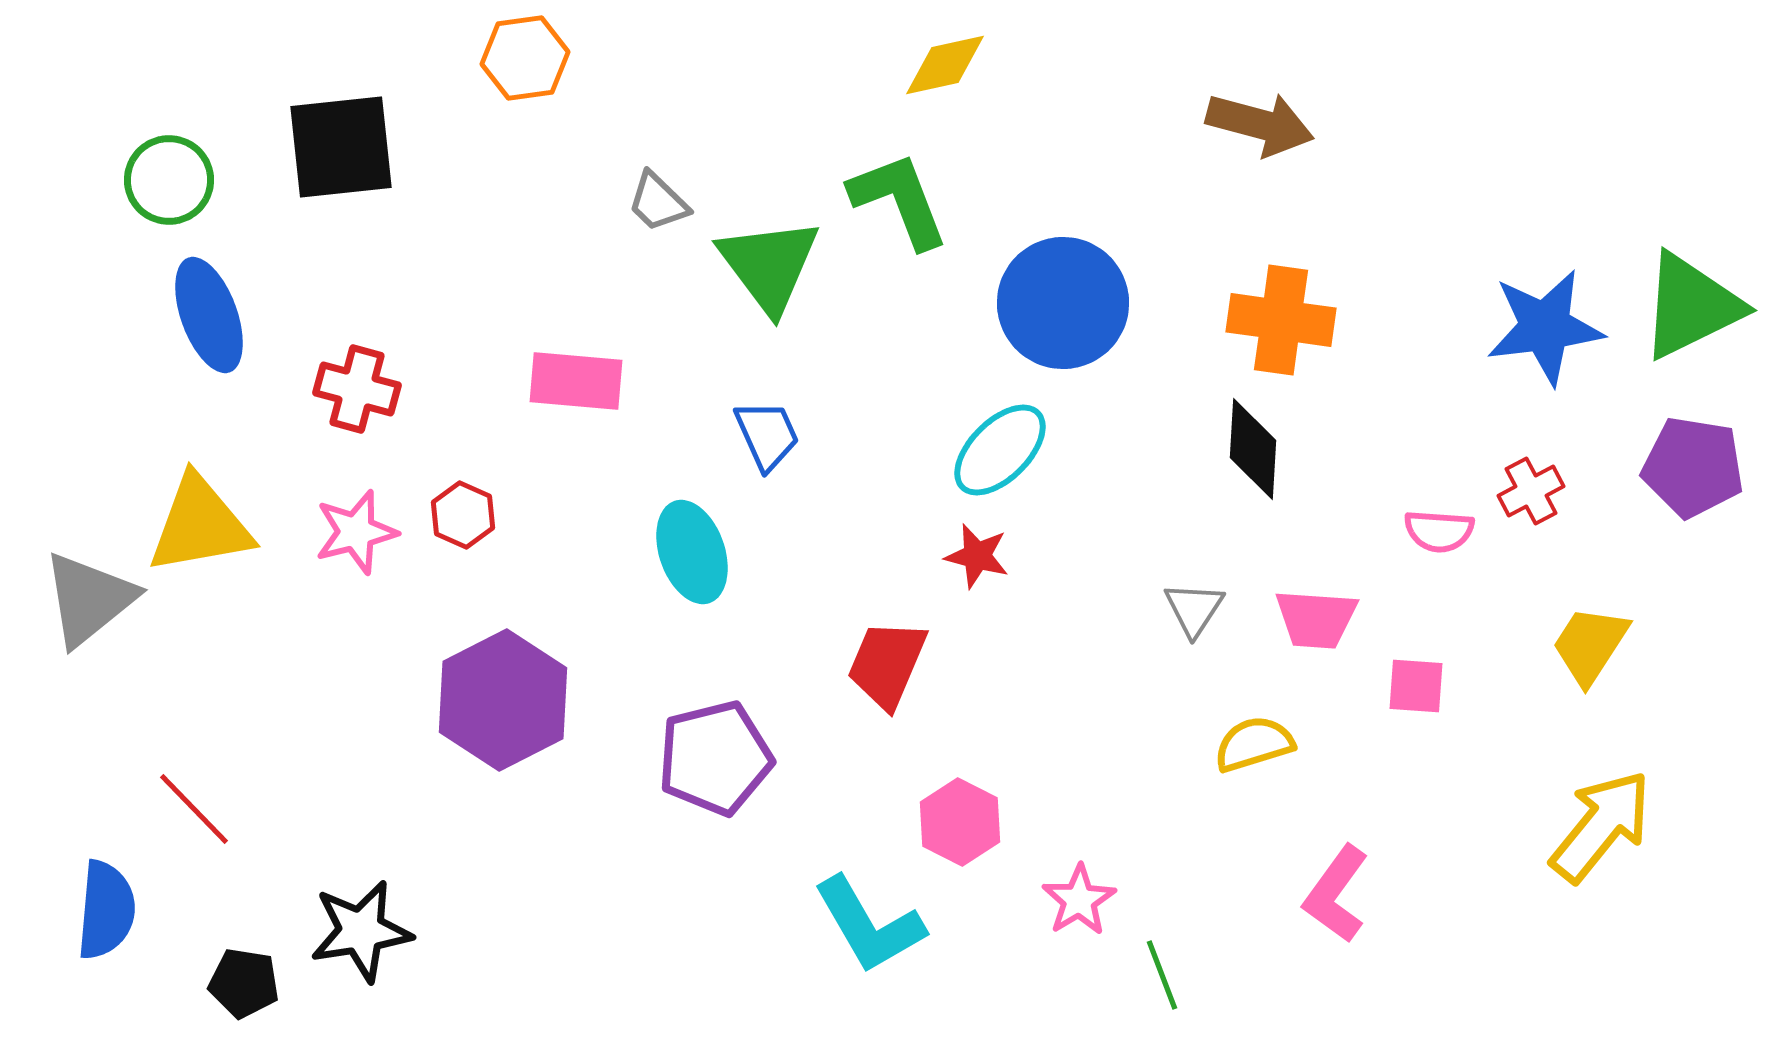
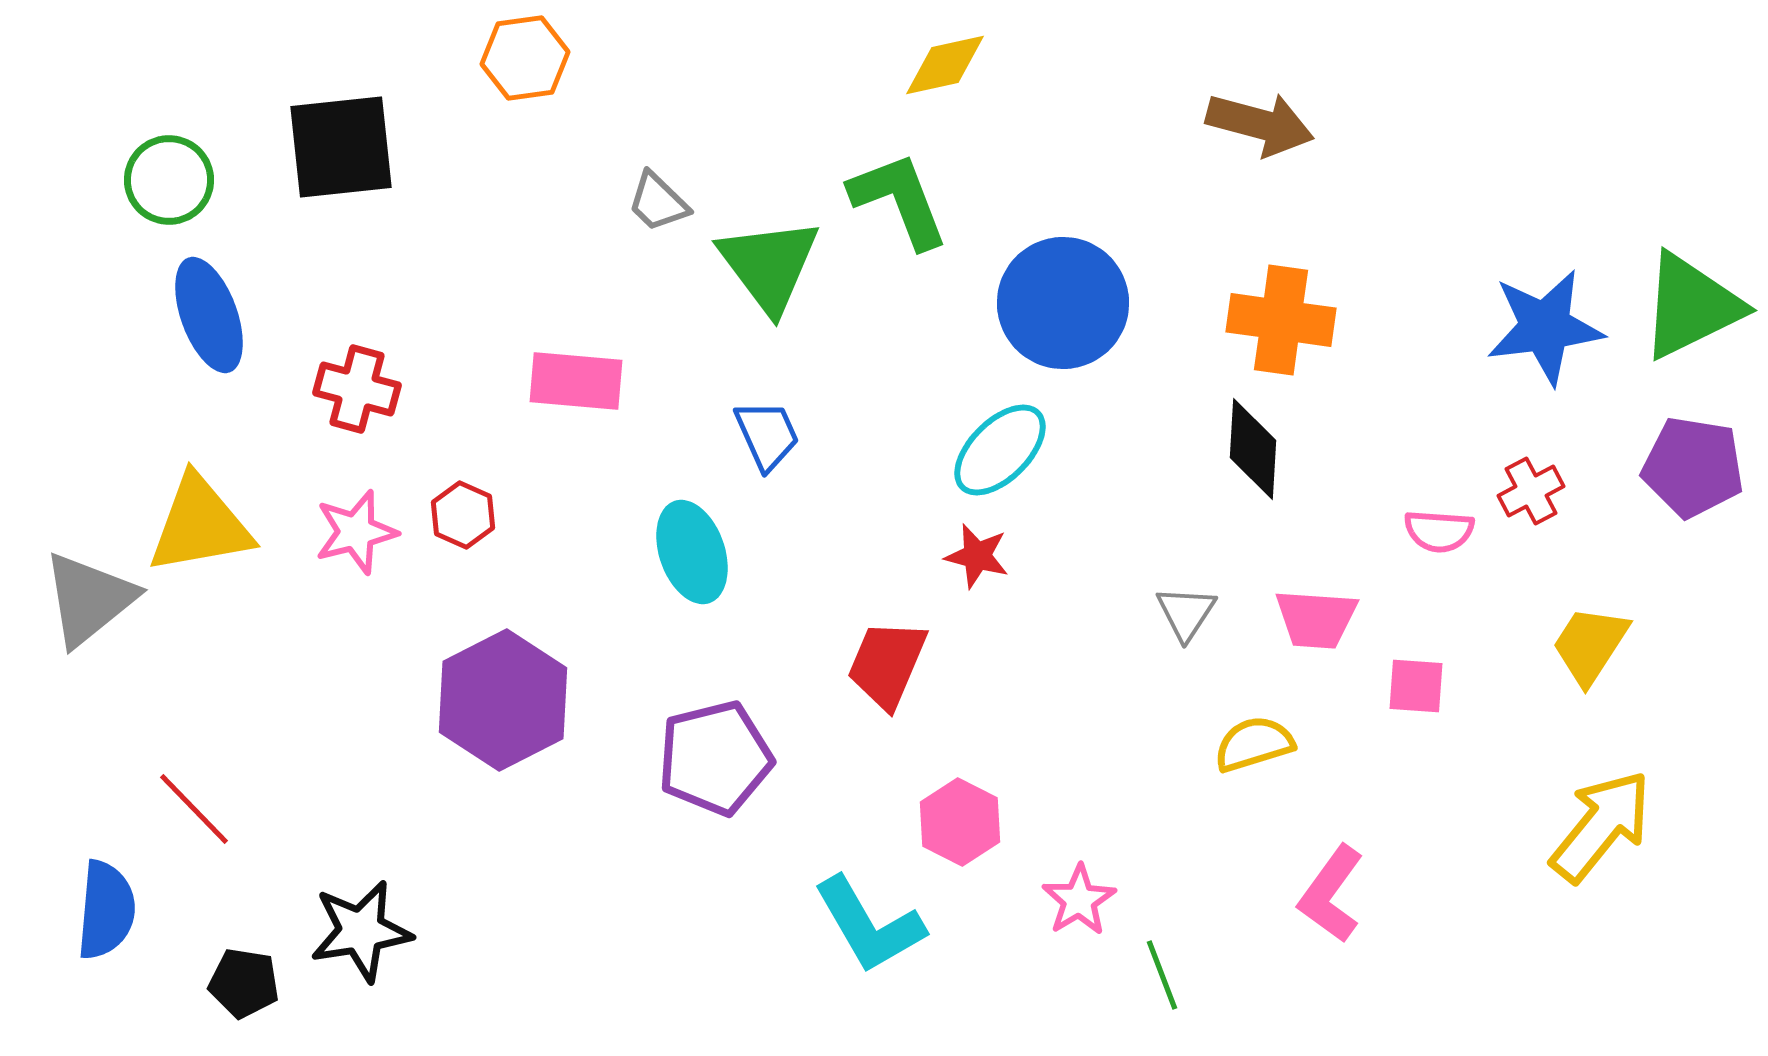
gray triangle at (1194, 609): moved 8 px left, 4 px down
pink L-shape at (1336, 894): moved 5 px left
